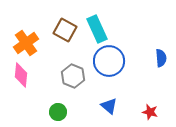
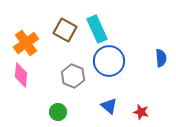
red star: moved 9 px left
